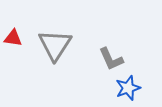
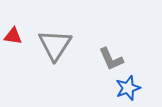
red triangle: moved 2 px up
